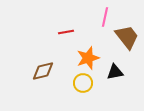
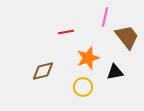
yellow circle: moved 4 px down
